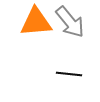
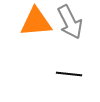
gray arrow: rotated 12 degrees clockwise
